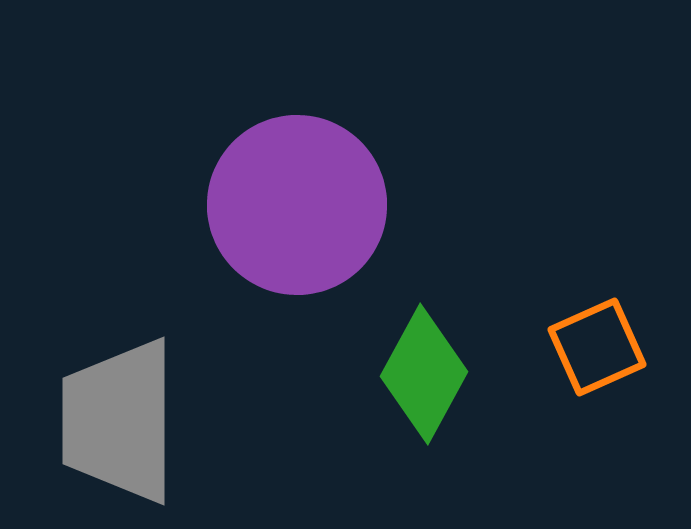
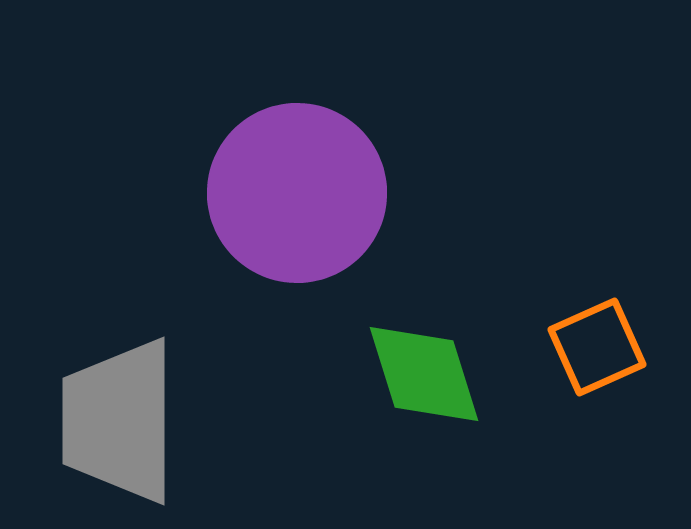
purple circle: moved 12 px up
green diamond: rotated 46 degrees counterclockwise
